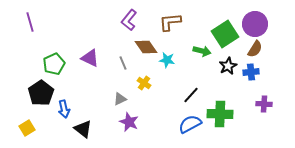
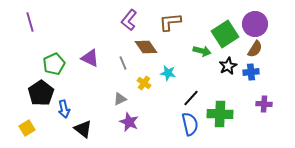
cyan star: moved 1 px right, 13 px down
black line: moved 3 px down
blue semicircle: rotated 105 degrees clockwise
